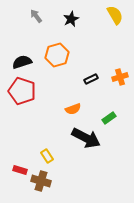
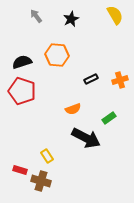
orange hexagon: rotated 20 degrees clockwise
orange cross: moved 3 px down
